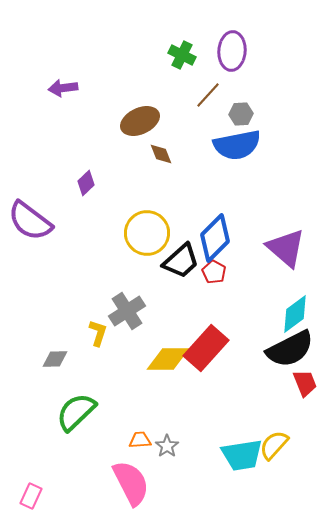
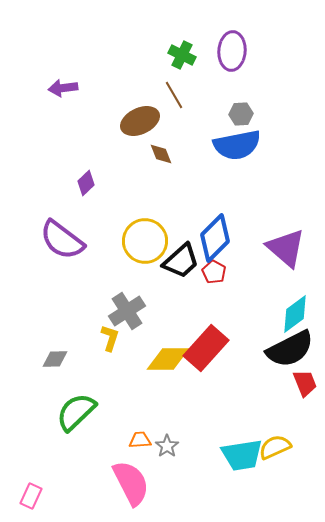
brown line: moved 34 px left; rotated 72 degrees counterclockwise
purple semicircle: moved 32 px right, 19 px down
yellow circle: moved 2 px left, 8 px down
yellow L-shape: moved 12 px right, 5 px down
yellow semicircle: moved 1 px right, 2 px down; rotated 24 degrees clockwise
